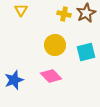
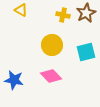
yellow triangle: rotated 32 degrees counterclockwise
yellow cross: moved 1 px left, 1 px down
yellow circle: moved 3 px left
blue star: rotated 30 degrees clockwise
